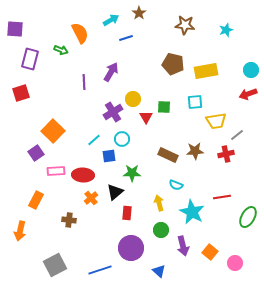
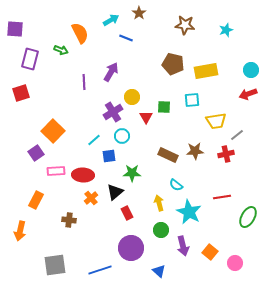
blue line at (126, 38): rotated 40 degrees clockwise
yellow circle at (133, 99): moved 1 px left, 2 px up
cyan square at (195, 102): moved 3 px left, 2 px up
cyan circle at (122, 139): moved 3 px up
cyan semicircle at (176, 185): rotated 16 degrees clockwise
cyan star at (192, 212): moved 3 px left
red rectangle at (127, 213): rotated 32 degrees counterclockwise
gray square at (55, 265): rotated 20 degrees clockwise
